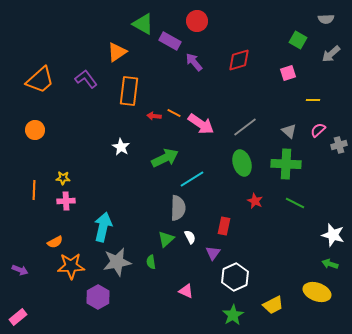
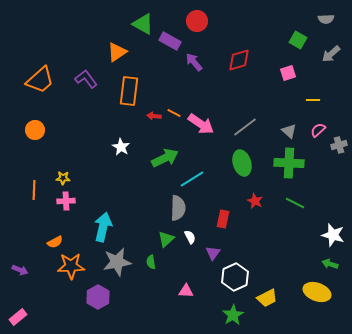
green cross at (286, 164): moved 3 px right, 1 px up
red rectangle at (224, 226): moved 1 px left, 7 px up
pink triangle at (186, 291): rotated 21 degrees counterclockwise
yellow trapezoid at (273, 305): moved 6 px left, 7 px up
